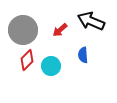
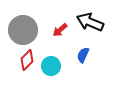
black arrow: moved 1 px left, 1 px down
blue semicircle: rotated 28 degrees clockwise
